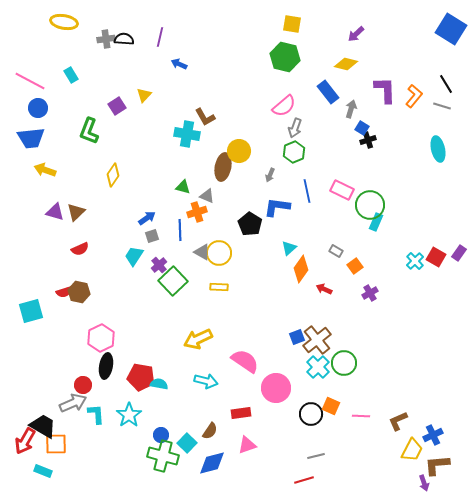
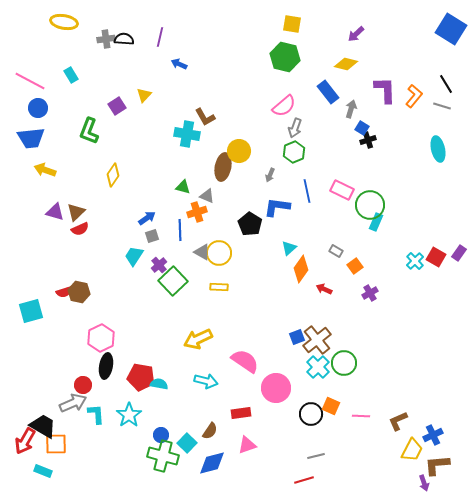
red semicircle at (80, 249): moved 20 px up
